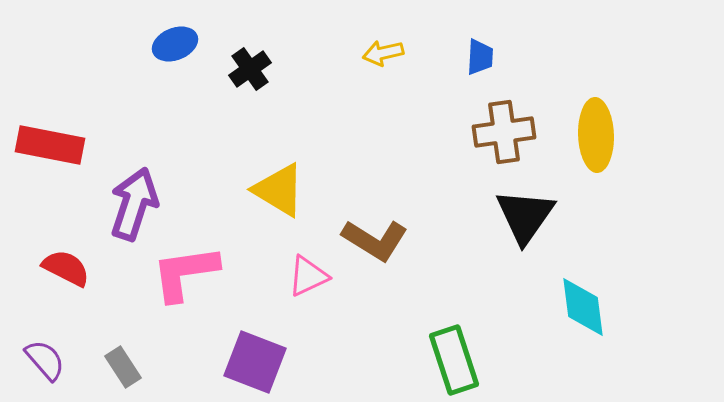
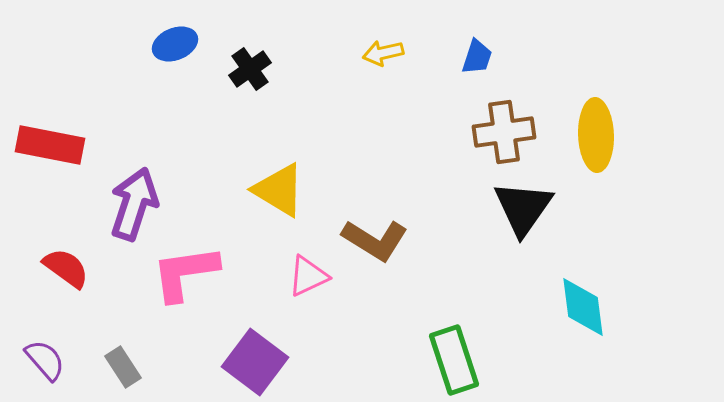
blue trapezoid: moved 3 px left; rotated 15 degrees clockwise
black triangle: moved 2 px left, 8 px up
red semicircle: rotated 9 degrees clockwise
purple square: rotated 16 degrees clockwise
